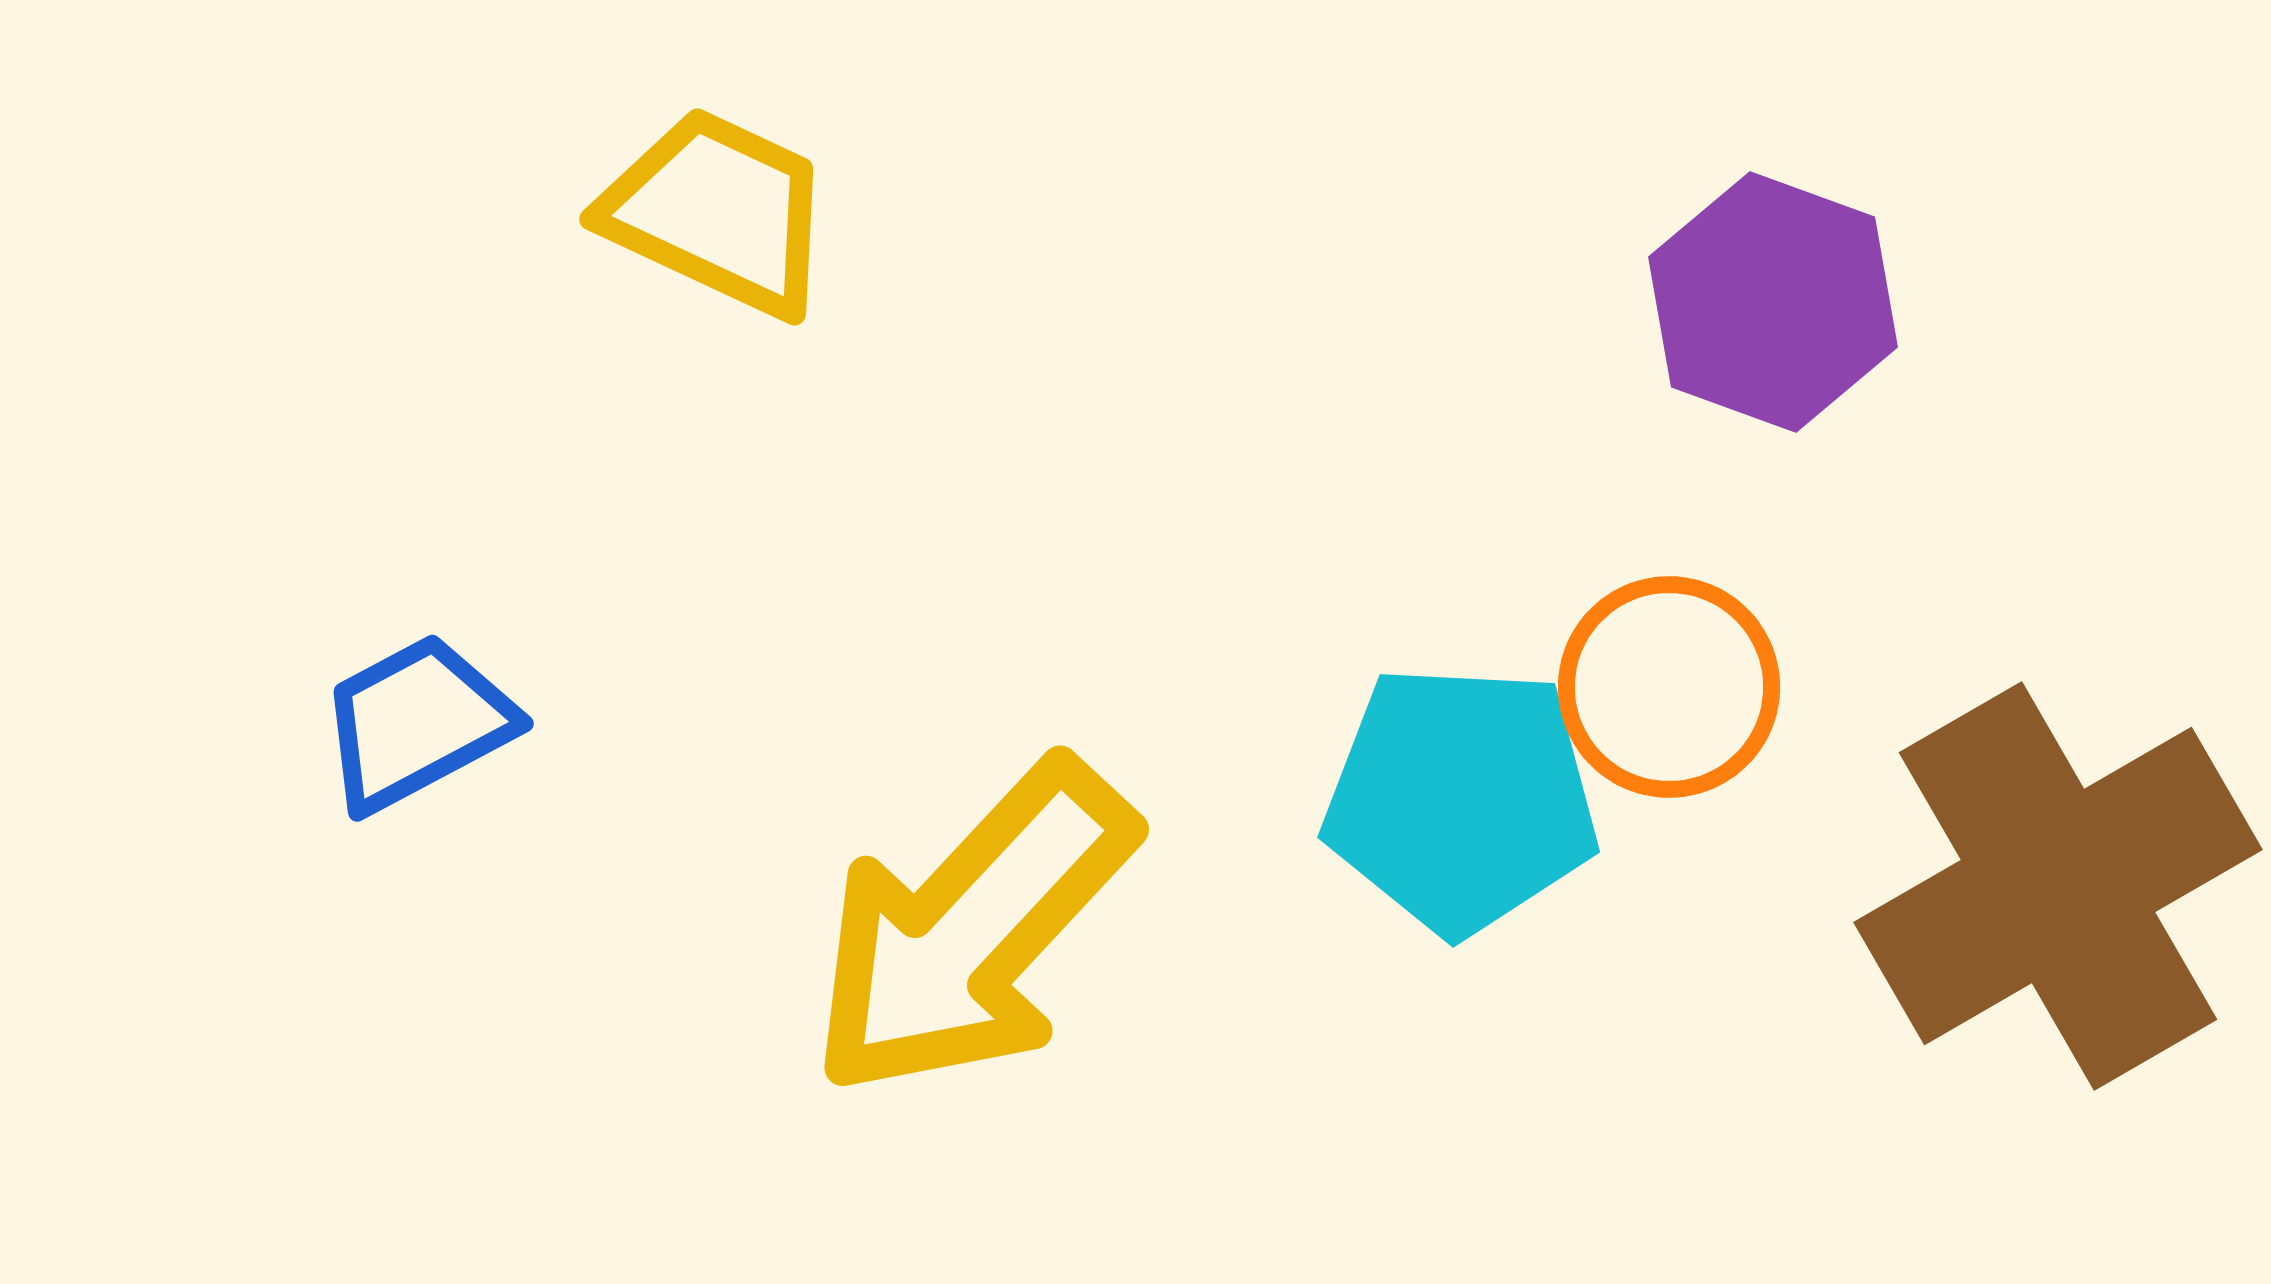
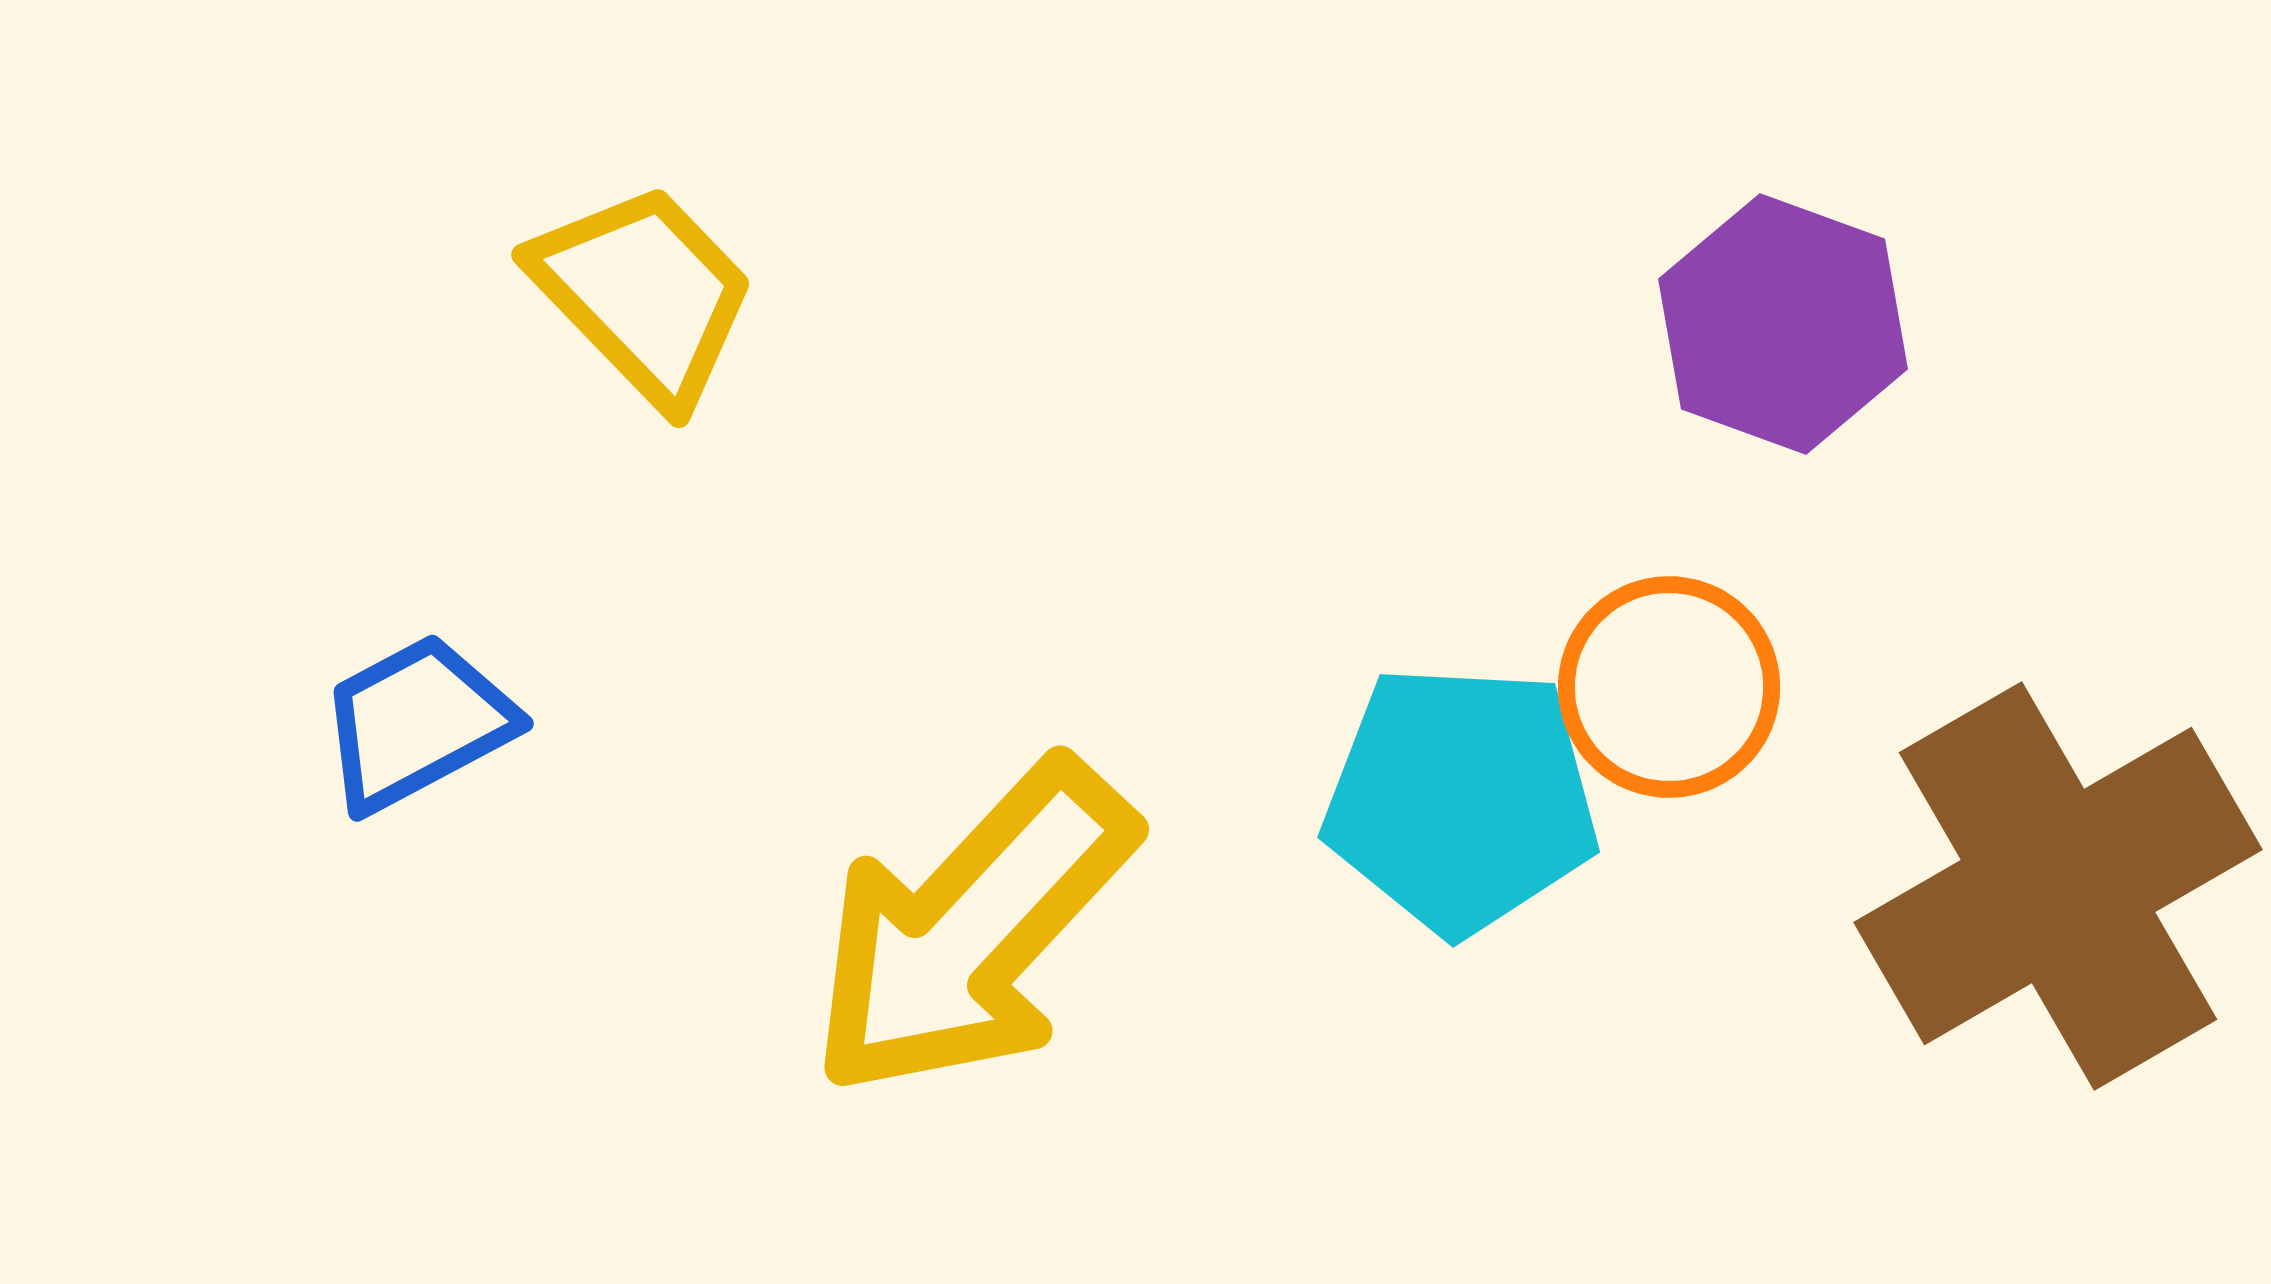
yellow trapezoid: moved 74 px left, 82 px down; rotated 21 degrees clockwise
purple hexagon: moved 10 px right, 22 px down
